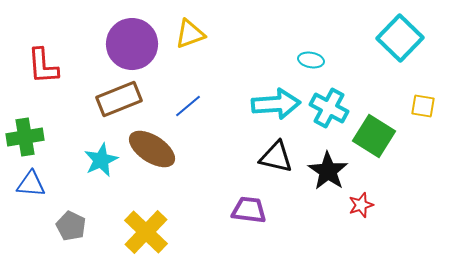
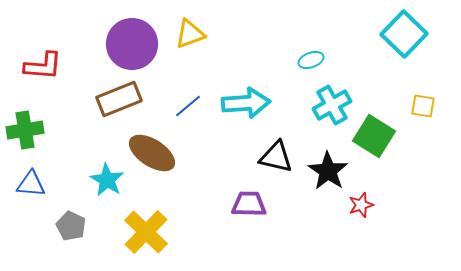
cyan square: moved 4 px right, 4 px up
cyan ellipse: rotated 30 degrees counterclockwise
red L-shape: rotated 81 degrees counterclockwise
cyan arrow: moved 30 px left, 1 px up
cyan cross: moved 3 px right, 3 px up; rotated 33 degrees clockwise
green cross: moved 7 px up
brown ellipse: moved 4 px down
cyan star: moved 6 px right, 20 px down; rotated 16 degrees counterclockwise
purple trapezoid: moved 6 px up; rotated 6 degrees counterclockwise
